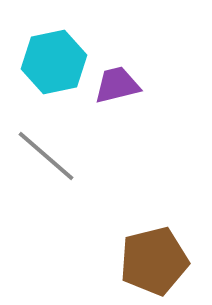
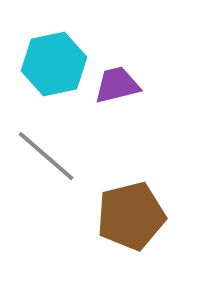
cyan hexagon: moved 2 px down
brown pentagon: moved 23 px left, 45 px up
